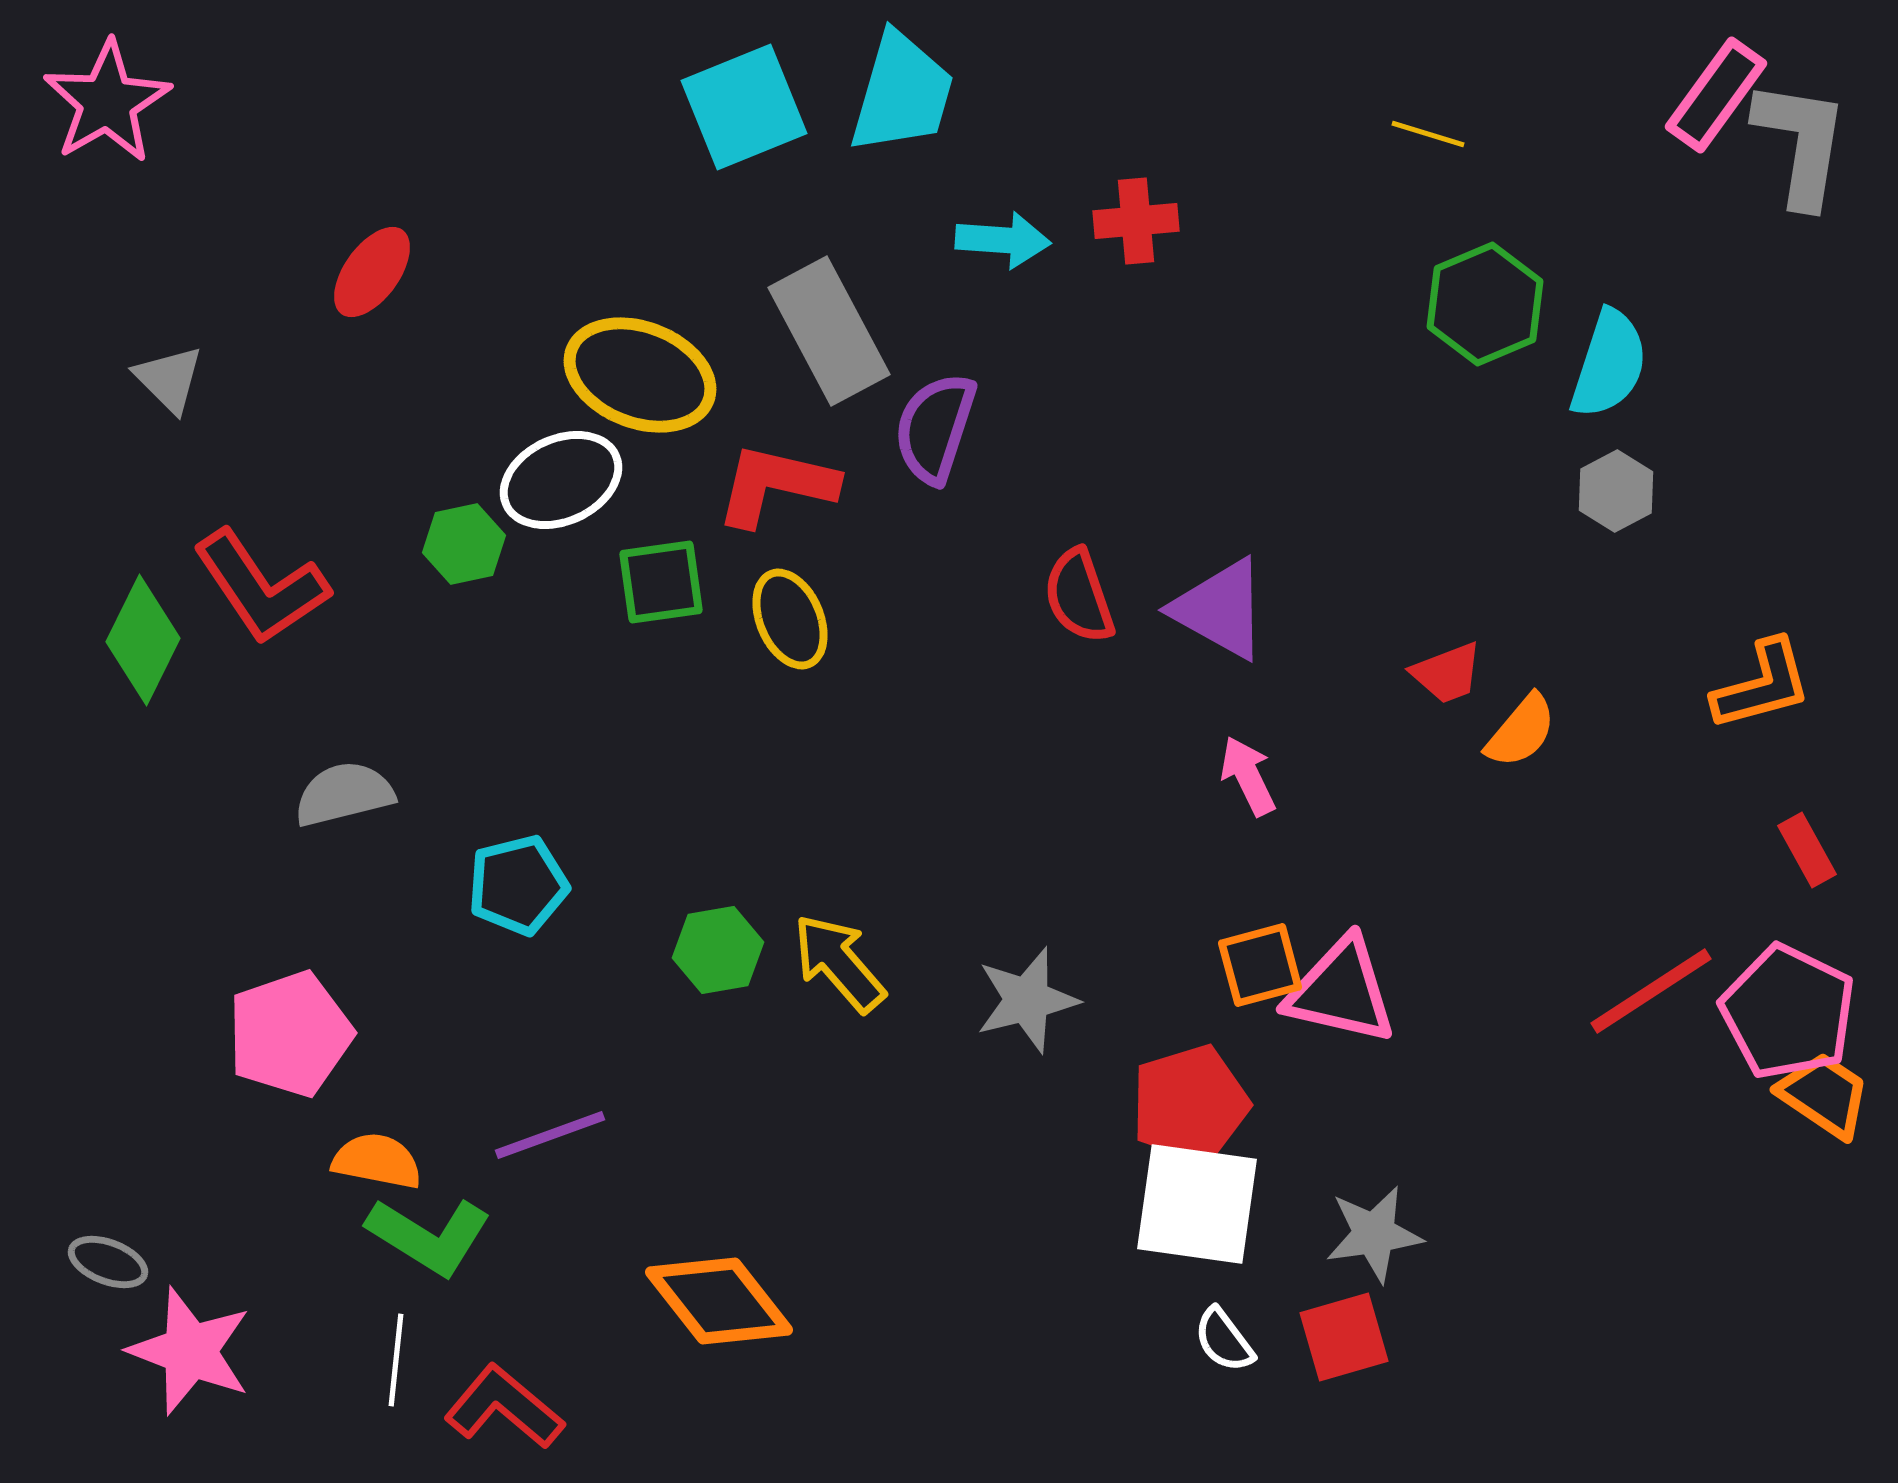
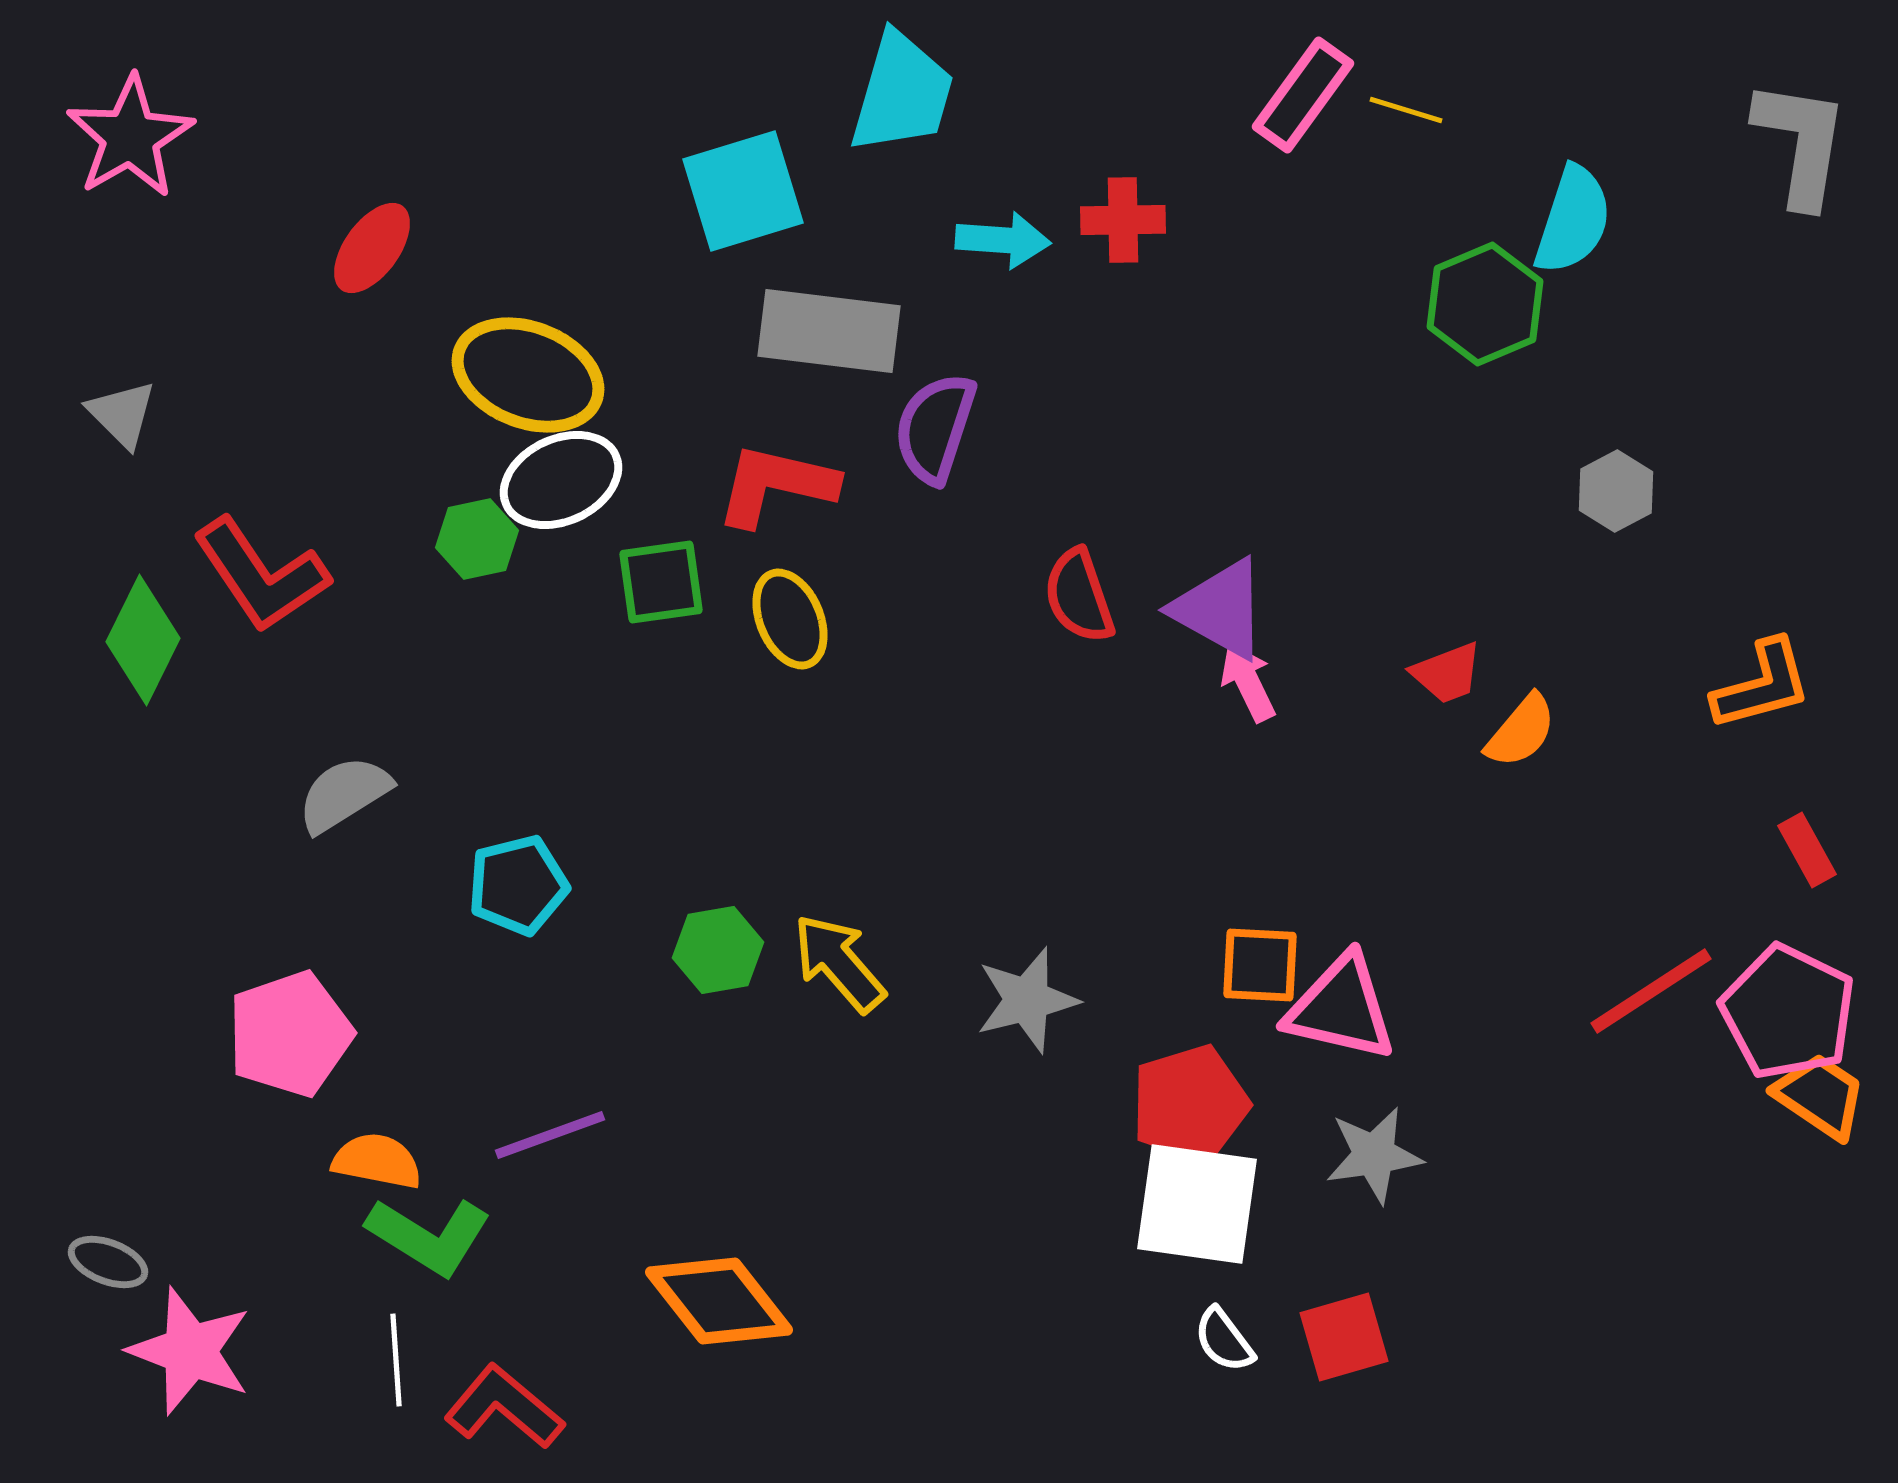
pink rectangle at (1716, 95): moved 413 px left
pink star at (107, 102): moved 23 px right, 35 px down
cyan square at (744, 107): moved 1 px left, 84 px down; rotated 5 degrees clockwise
yellow line at (1428, 134): moved 22 px left, 24 px up
red cross at (1136, 221): moved 13 px left, 1 px up; rotated 4 degrees clockwise
red ellipse at (372, 272): moved 24 px up
gray rectangle at (829, 331): rotated 55 degrees counterclockwise
cyan semicircle at (1609, 364): moved 36 px left, 144 px up
yellow ellipse at (640, 375): moved 112 px left
gray triangle at (169, 379): moved 47 px left, 35 px down
green hexagon at (464, 544): moved 13 px right, 5 px up
red L-shape at (261, 587): moved 12 px up
pink arrow at (1248, 776): moved 94 px up
gray semicircle at (344, 794): rotated 18 degrees counterclockwise
orange square at (1260, 965): rotated 18 degrees clockwise
pink triangle at (1341, 991): moved 17 px down
orange trapezoid at (1824, 1095): moved 4 px left, 1 px down
gray star at (1374, 1234): moved 79 px up
white line at (396, 1360): rotated 10 degrees counterclockwise
